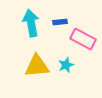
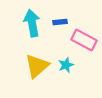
cyan arrow: moved 1 px right
pink rectangle: moved 1 px right, 1 px down
yellow triangle: rotated 36 degrees counterclockwise
